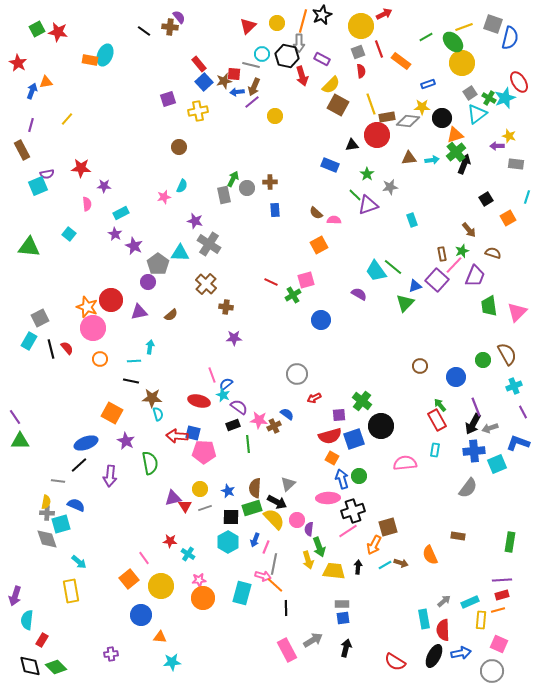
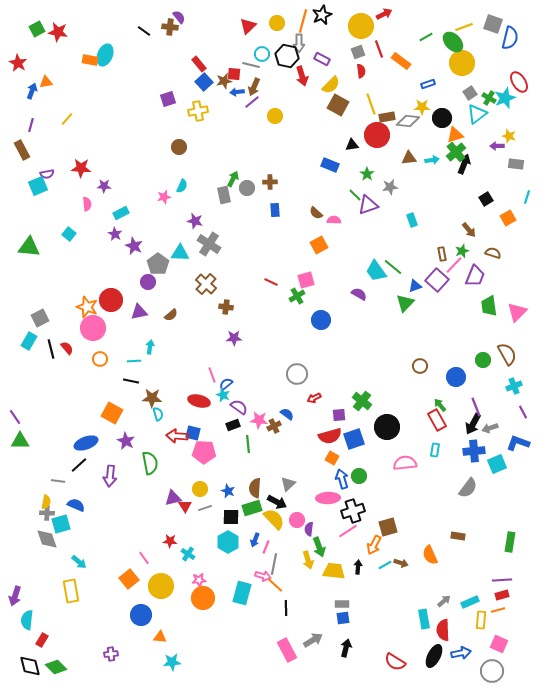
green cross at (293, 295): moved 4 px right, 1 px down
black circle at (381, 426): moved 6 px right, 1 px down
